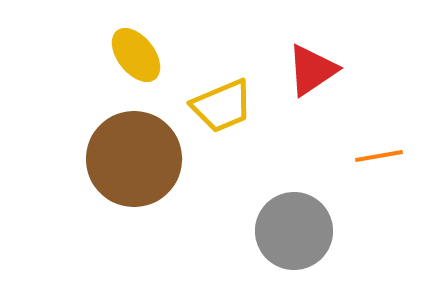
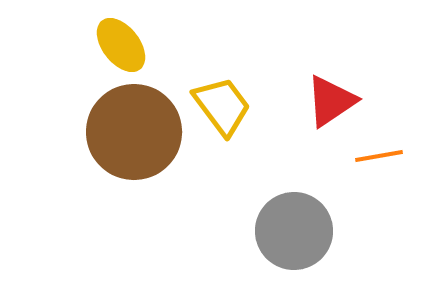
yellow ellipse: moved 15 px left, 10 px up
red triangle: moved 19 px right, 31 px down
yellow trapezoid: rotated 104 degrees counterclockwise
brown circle: moved 27 px up
